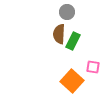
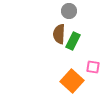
gray circle: moved 2 px right, 1 px up
